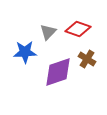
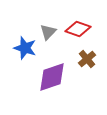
blue star: moved 4 px up; rotated 20 degrees clockwise
brown cross: rotated 18 degrees clockwise
purple diamond: moved 6 px left, 5 px down
